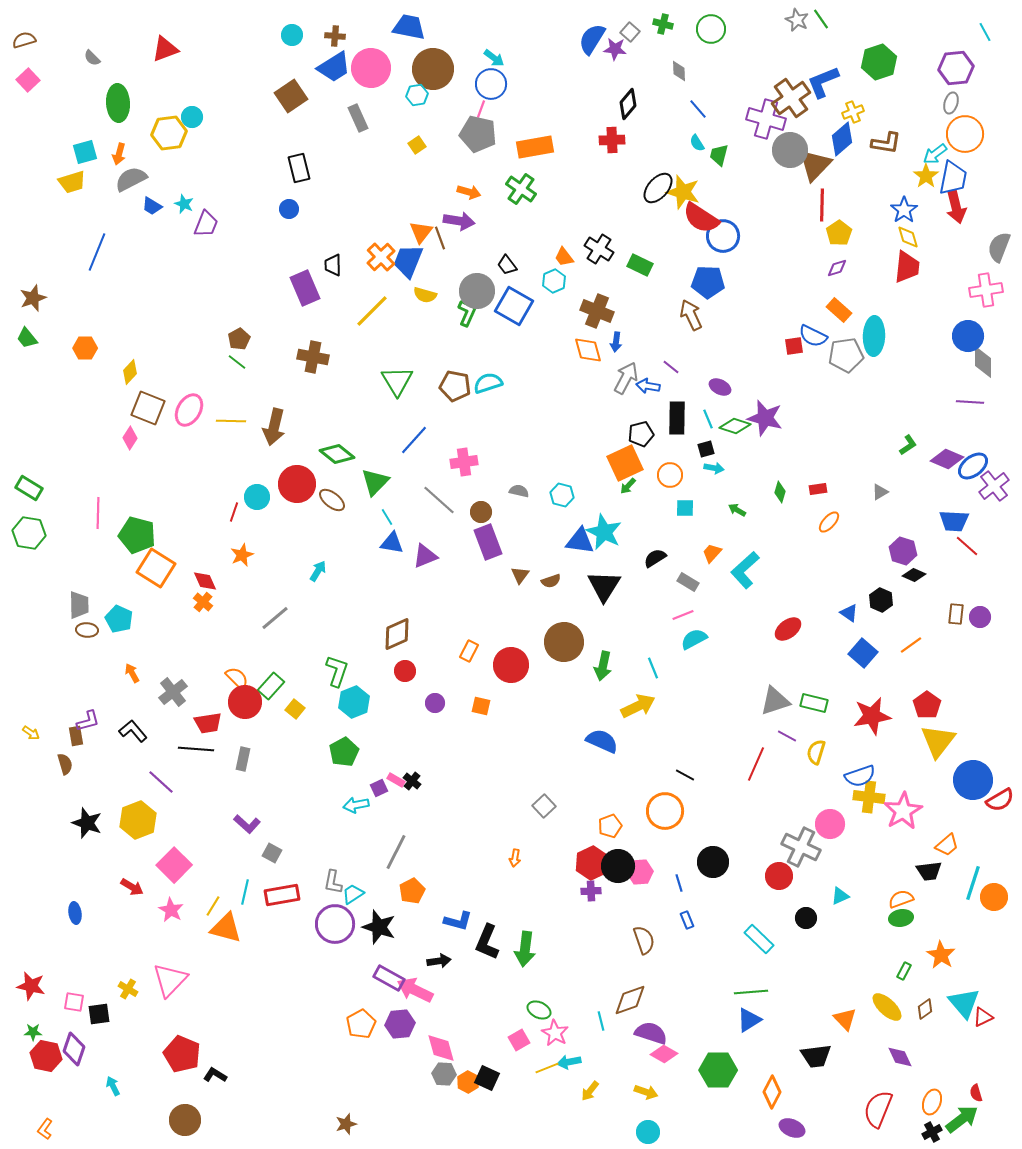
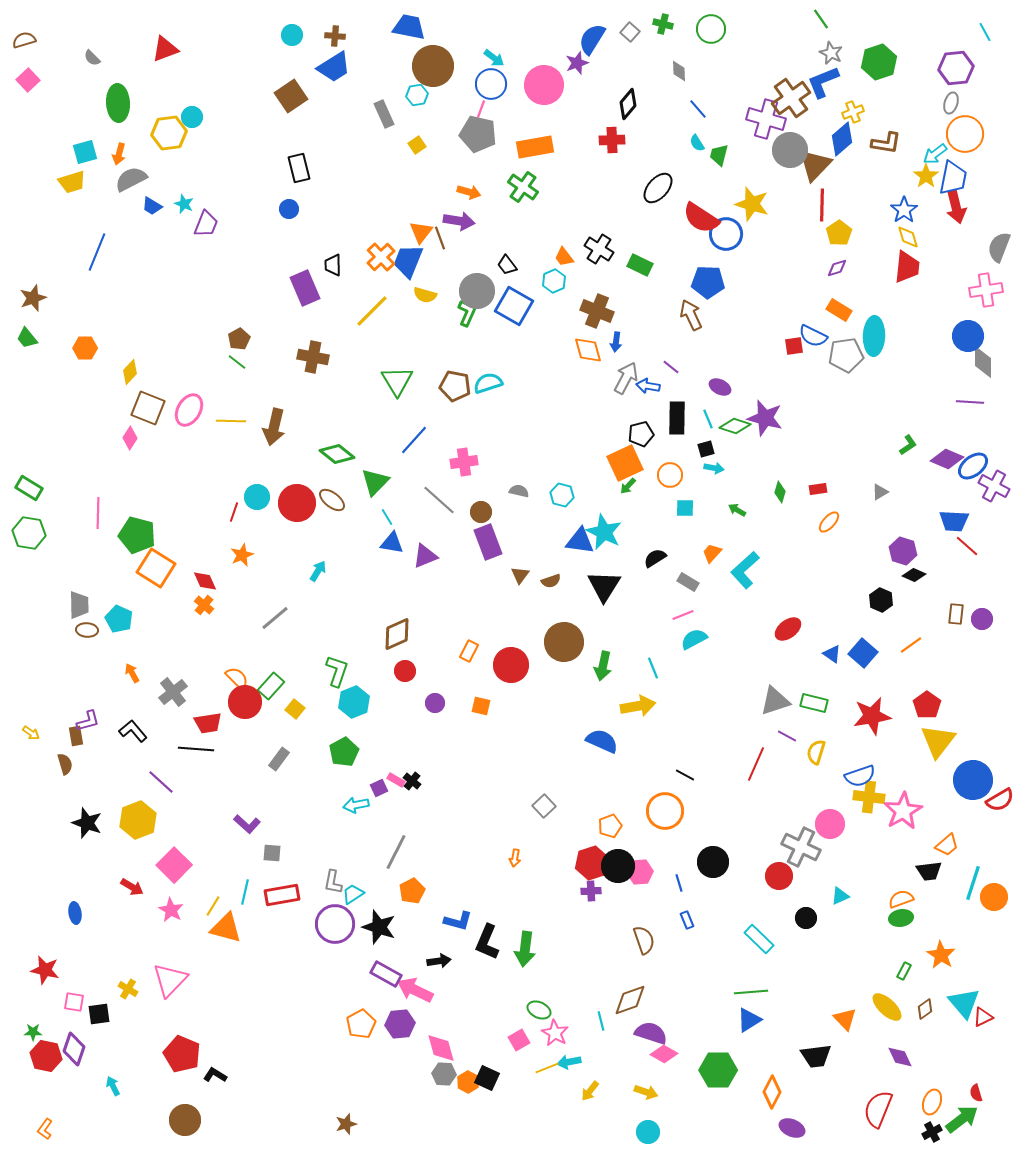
gray star at (797, 20): moved 34 px right, 33 px down
purple star at (615, 49): moved 38 px left, 14 px down; rotated 25 degrees counterclockwise
pink circle at (371, 68): moved 173 px right, 17 px down
brown circle at (433, 69): moved 3 px up
gray rectangle at (358, 118): moved 26 px right, 4 px up
green cross at (521, 189): moved 2 px right, 2 px up
yellow star at (683, 192): moved 69 px right, 12 px down
blue circle at (723, 236): moved 3 px right, 2 px up
orange rectangle at (839, 310): rotated 10 degrees counterclockwise
red circle at (297, 484): moved 19 px down
purple cross at (994, 486): rotated 24 degrees counterclockwise
orange cross at (203, 602): moved 1 px right, 3 px down
blue triangle at (849, 613): moved 17 px left, 41 px down
purple circle at (980, 617): moved 2 px right, 2 px down
yellow arrow at (638, 706): rotated 16 degrees clockwise
gray rectangle at (243, 759): moved 36 px right; rotated 25 degrees clockwise
gray square at (272, 853): rotated 24 degrees counterclockwise
red hexagon at (592, 863): rotated 8 degrees clockwise
purple rectangle at (389, 978): moved 3 px left, 4 px up
red star at (31, 986): moved 14 px right, 16 px up
